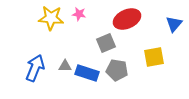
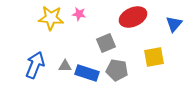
red ellipse: moved 6 px right, 2 px up
blue arrow: moved 3 px up
